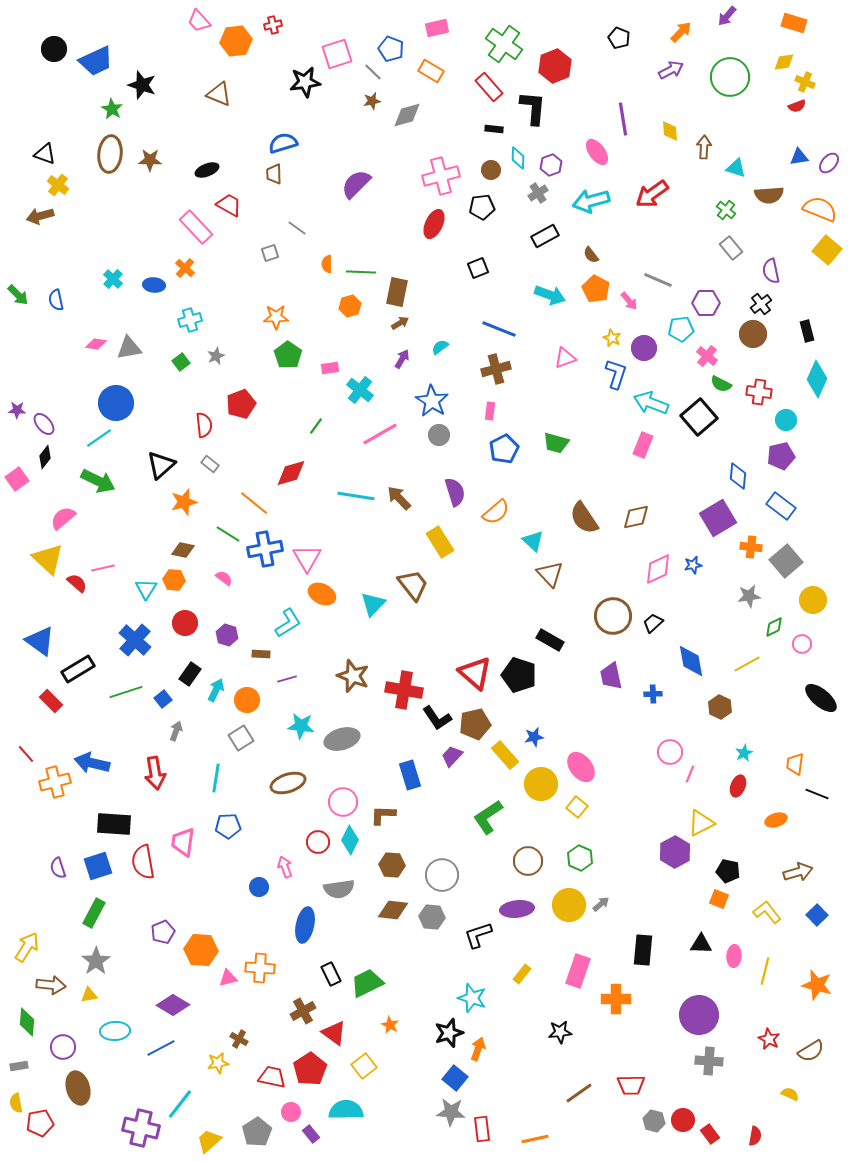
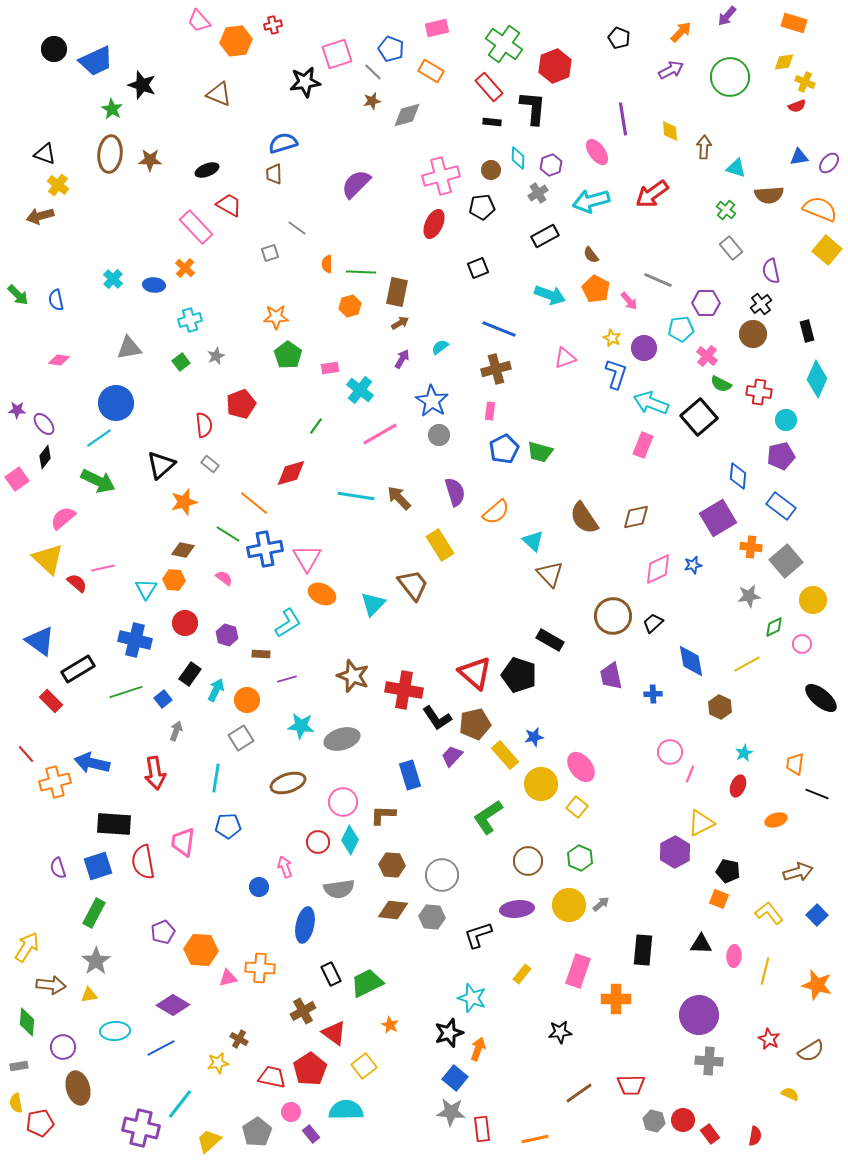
black rectangle at (494, 129): moved 2 px left, 7 px up
pink diamond at (96, 344): moved 37 px left, 16 px down
green trapezoid at (556, 443): moved 16 px left, 9 px down
yellow rectangle at (440, 542): moved 3 px down
blue cross at (135, 640): rotated 28 degrees counterclockwise
yellow L-shape at (767, 912): moved 2 px right, 1 px down
